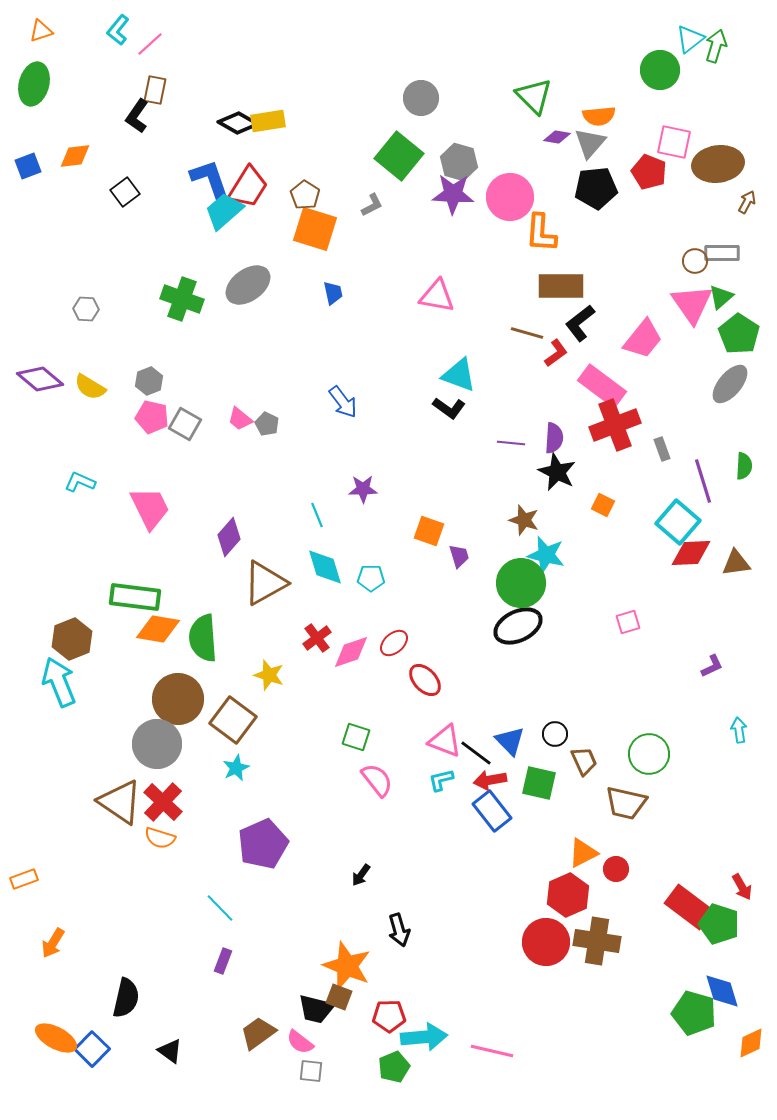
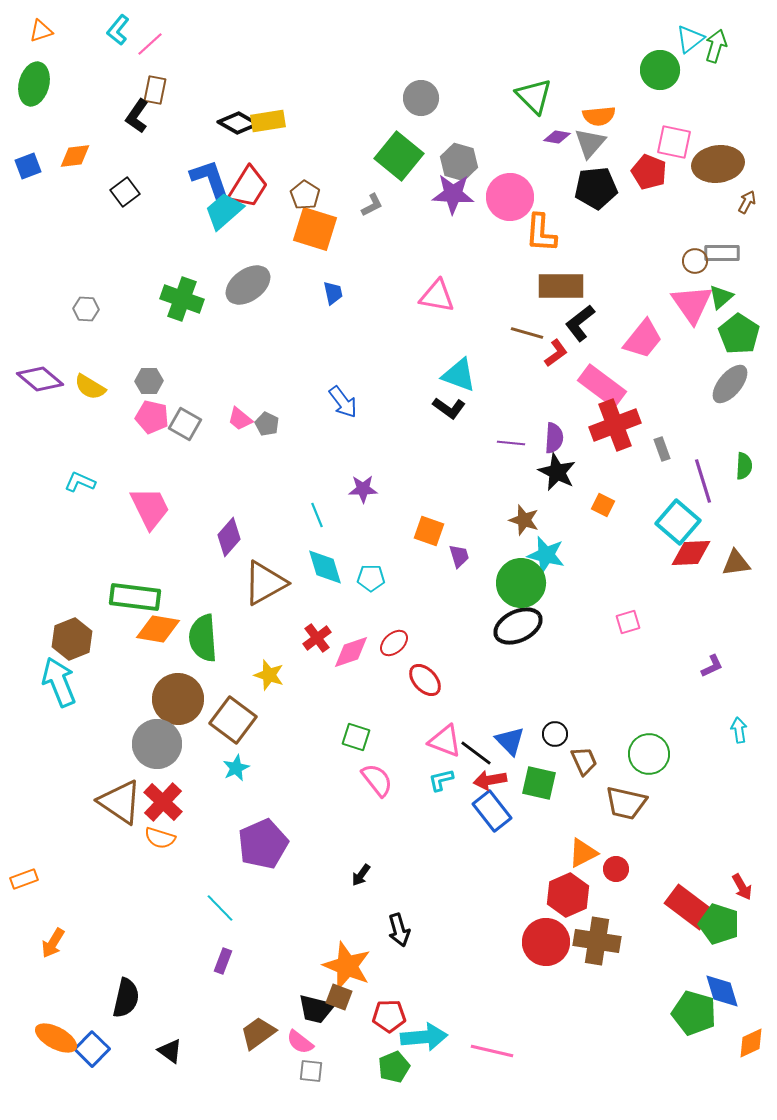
gray hexagon at (149, 381): rotated 20 degrees clockwise
